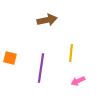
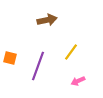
yellow line: moved 1 px up; rotated 30 degrees clockwise
purple line: moved 3 px left, 2 px up; rotated 12 degrees clockwise
